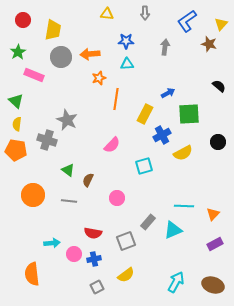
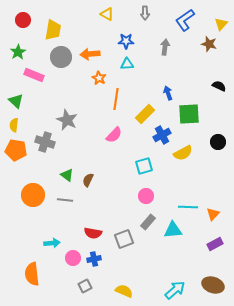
yellow triangle at (107, 14): rotated 24 degrees clockwise
blue L-shape at (187, 21): moved 2 px left, 1 px up
orange star at (99, 78): rotated 24 degrees counterclockwise
black semicircle at (219, 86): rotated 16 degrees counterclockwise
blue arrow at (168, 93): rotated 80 degrees counterclockwise
yellow rectangle at (145, 114): rotated 18 degrees clockwise
yellow semicircle at (17, 124): moved 3 px left, 1 px down
gray cross at (47, 140): moved 2 px left, 2 px down
pink semicircle at (112, 145): moved 2 px right, 10 px up
green triangle at (68, 170): moved 1 px left, 5 px down
pink circle at (117, 198): moved 29 px right, 2 px up
gray line at (69, 201): moved 4 px left, 1 px up
cyan line at (184, 206): moved 4 px right, 1 px down
cyan triangle at (173, 230): rotated 18 degrees clockwise
gray square at (126, 241): moved 2 px left, 2 px up
pink circle at (74, 254): moved 1 px left, 4 px down
yellow semicircle at (126, 275): moved 2 px left, 16 px down; rotated 120 degrees counterclockwise
cyan arrow at (176, 282): moved 1 px left, 8 px down; rotated 20 degrees clockwise
gray square at (97, 287): moved 12 px left, 1 px up
